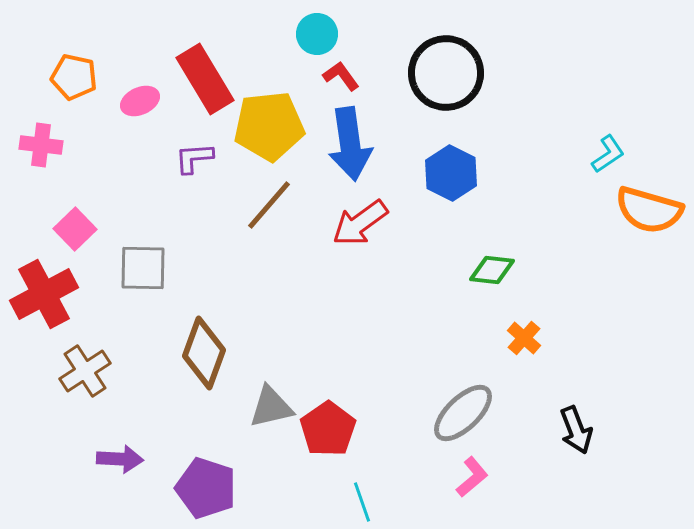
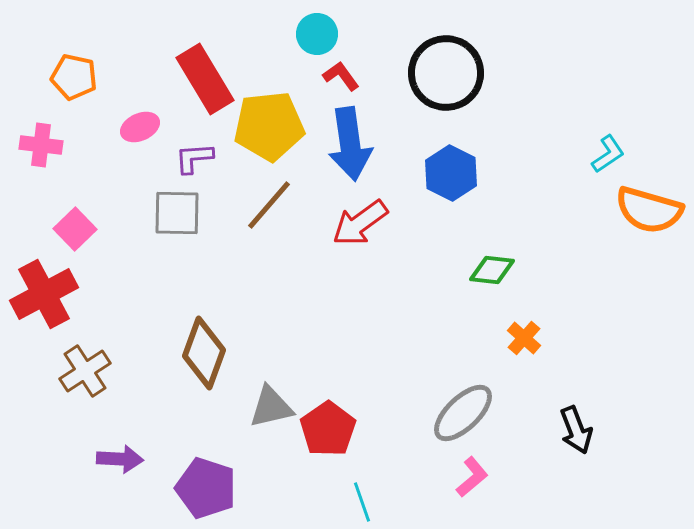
pink ellipse: moved 26 px down
gray square: moved 34 px right, 55 px up
